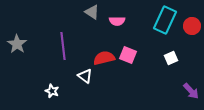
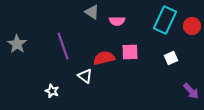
purple line: rotated 12 degrees counterclockwise
pink square: moved 2 px right, 3 px up; rotated 24 degrees counterclockwise
